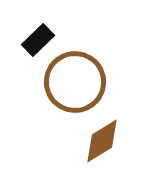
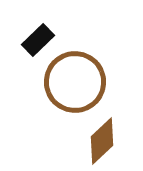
brown diamond: rotated 12 degrees counterclockwise
